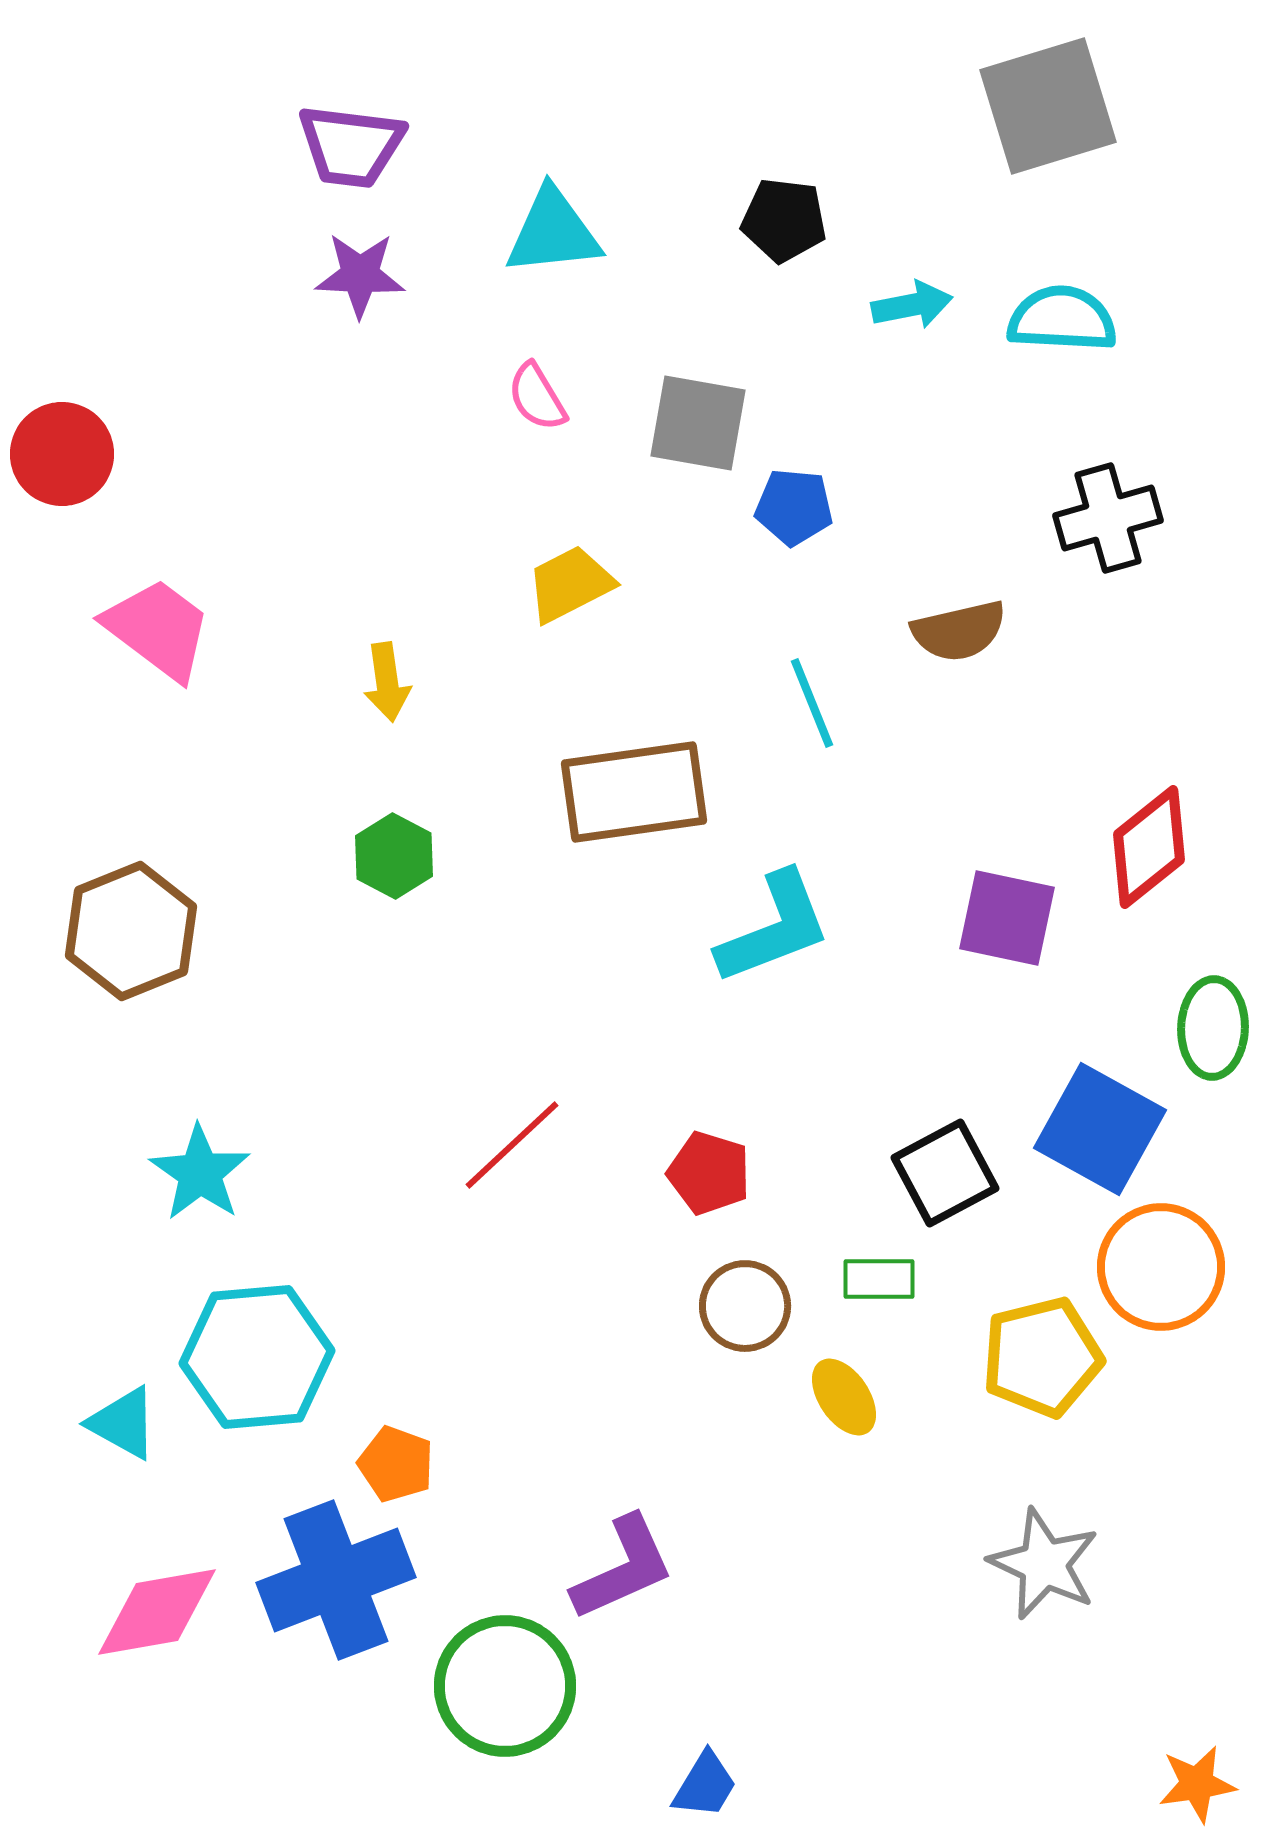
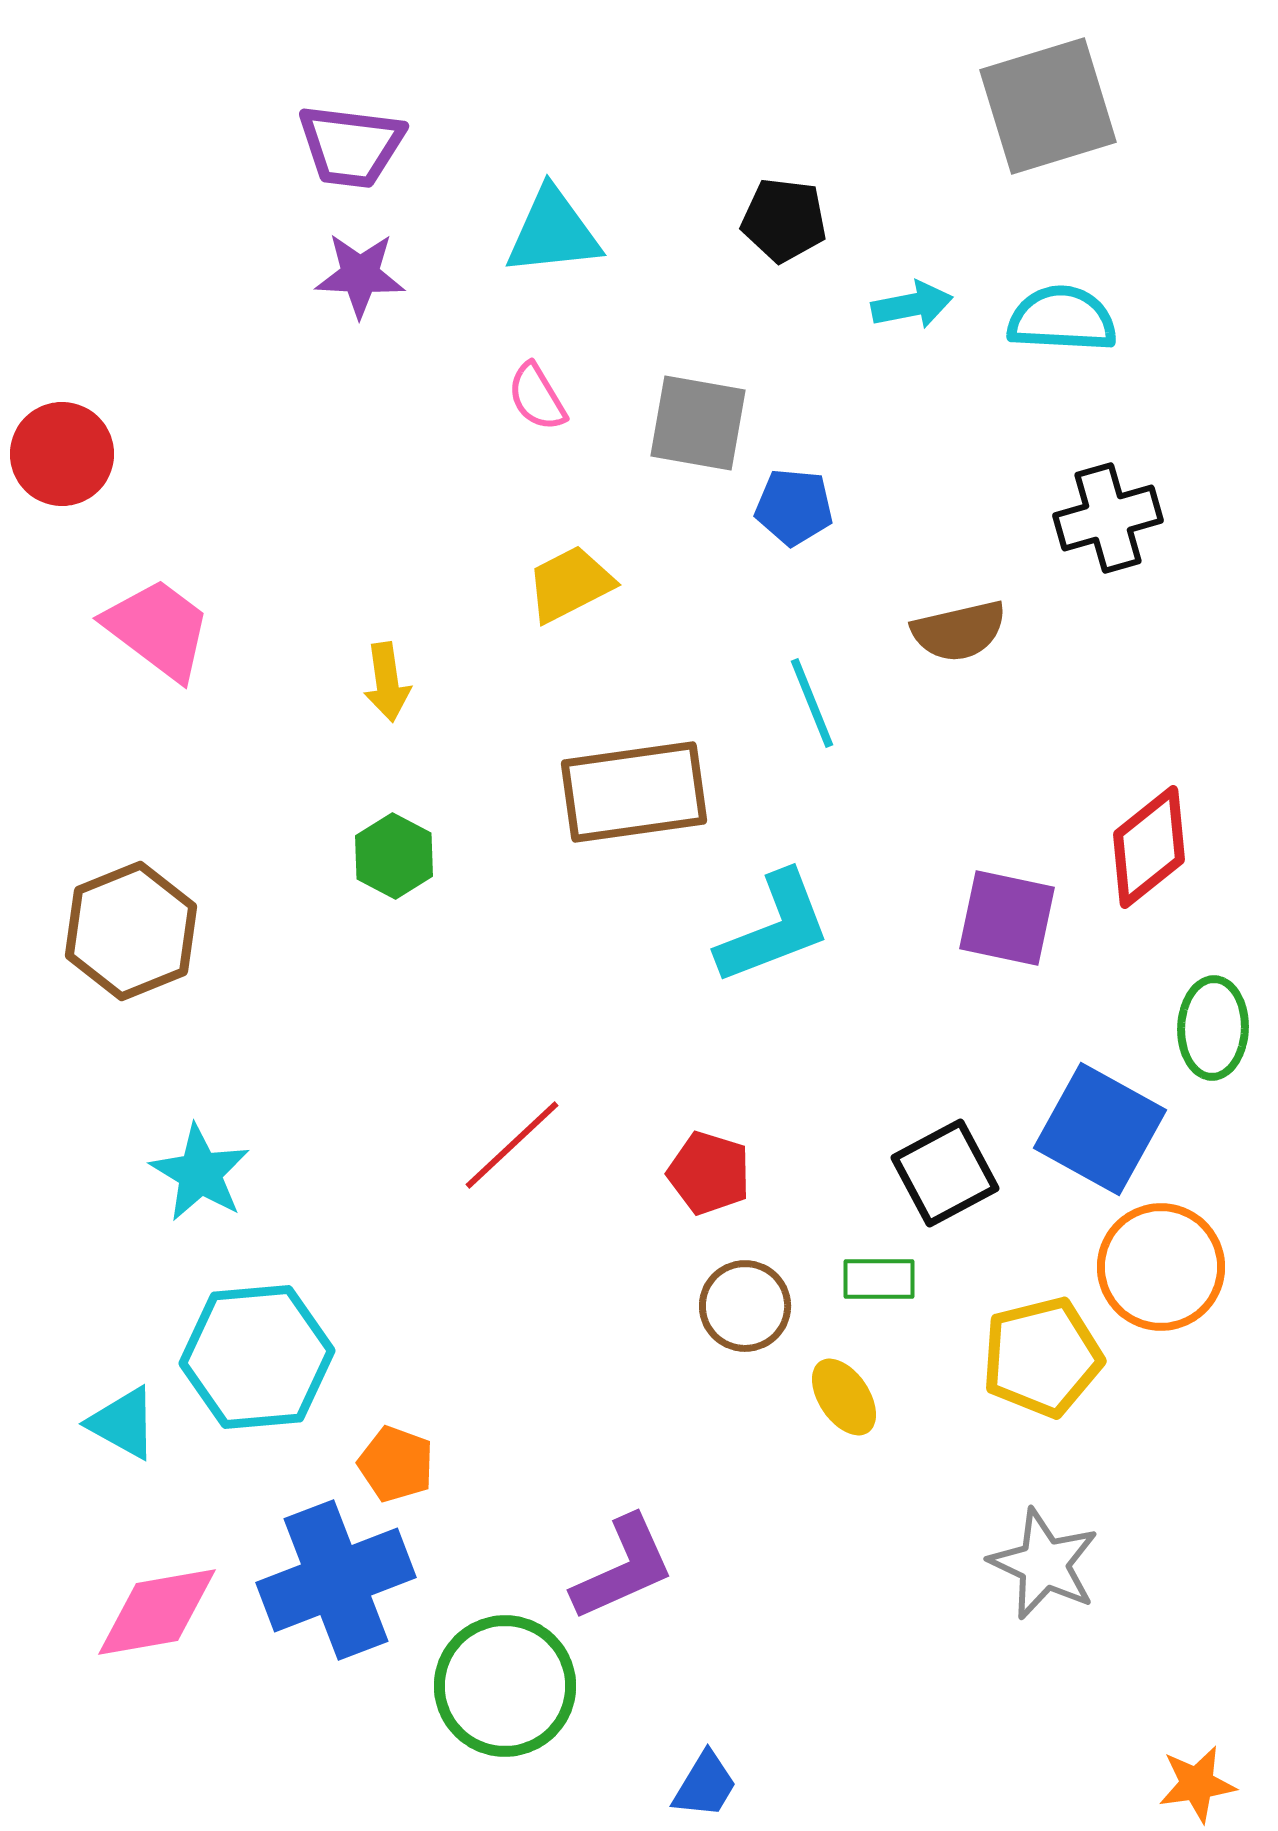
cyan star at (200, 1173): rotated 4 degrees counterclockwise
